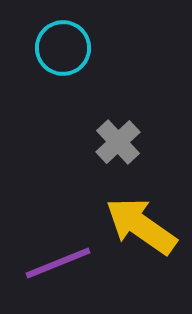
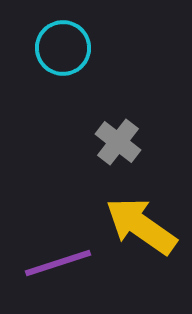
gray cross: rotated 9 degrees counterclockwise
purple line: rotated 4 degrees clockwise
